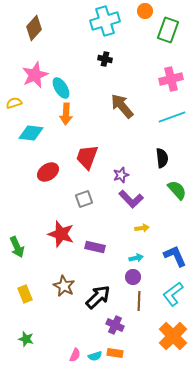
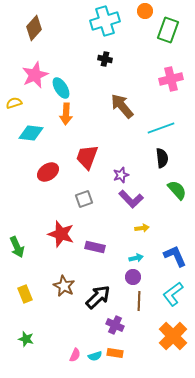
cyan line: moved 11 px left, 11 px down
